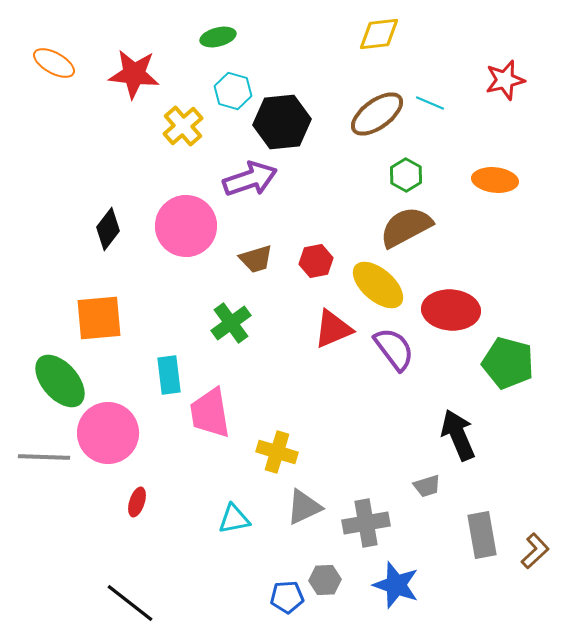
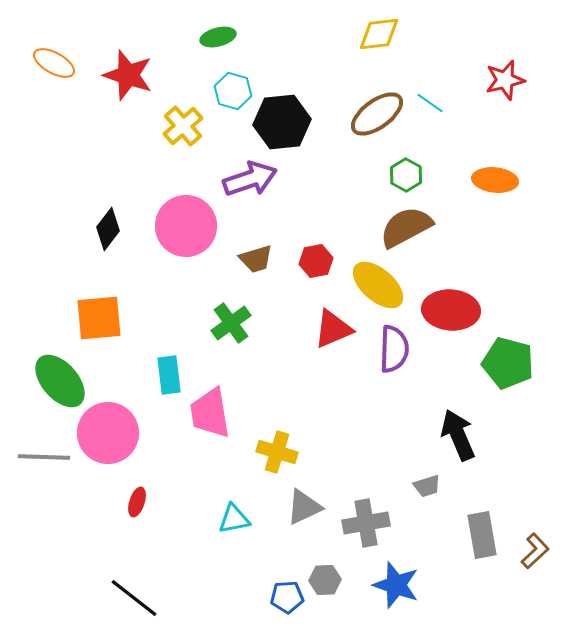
red star at (134, 74): moved 6 px left, 1 px down; rotated 12 degrees clockwise
cyan line at (430, 103): rotated 12 degrees clockwise
purple semicircle at (394, 349): rotated 39 degrees clockwise
black line at (130, 603): moved 4 px right, 5 px up
